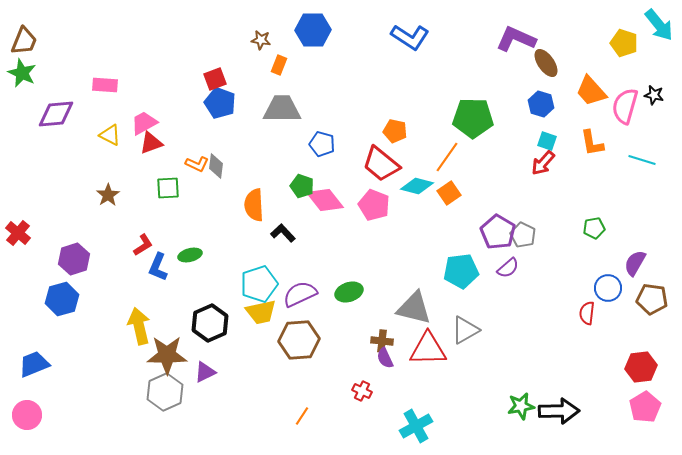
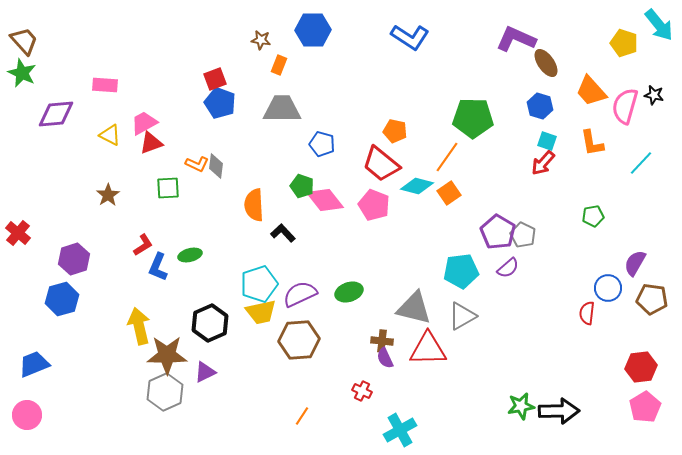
brown trapezoid at (24, 41): rotated 64 degrees counterclockwise
blue hexagon at (541, 104): moved 1 px left, 2 px down
cyan line at (642, 160): moved 1 px left, 3 px down; rotated 64 degrees counterclockwise
green pentagon at (594, 228): moved 1 px left, 12 px up
gray triangle at (465, 330): moved 3 px left, 14 px up
cyan cross at (416, 426): moved 16 px left, 4 px down
